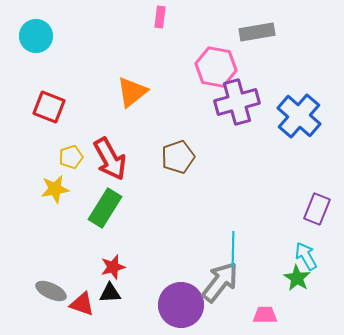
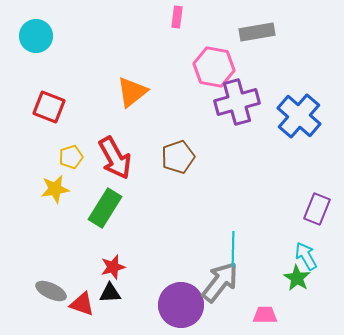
pink rectangle: moved 17 px right
pink hexagon: moved 2 px left
red arrow: moved 5 px right, 1 px up
